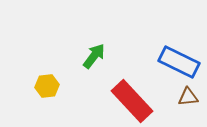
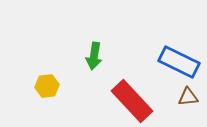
green arrow: rotated 152 degrees clockwise
